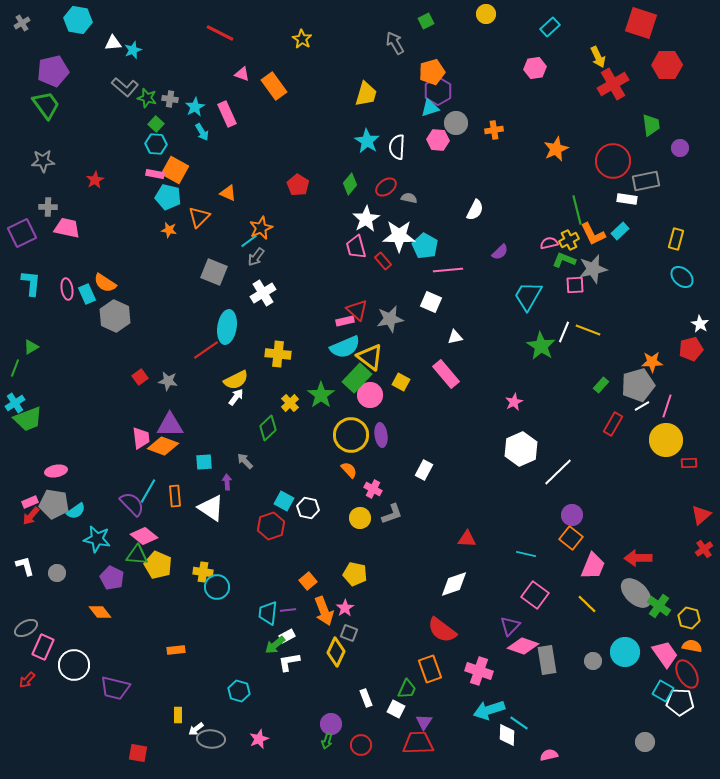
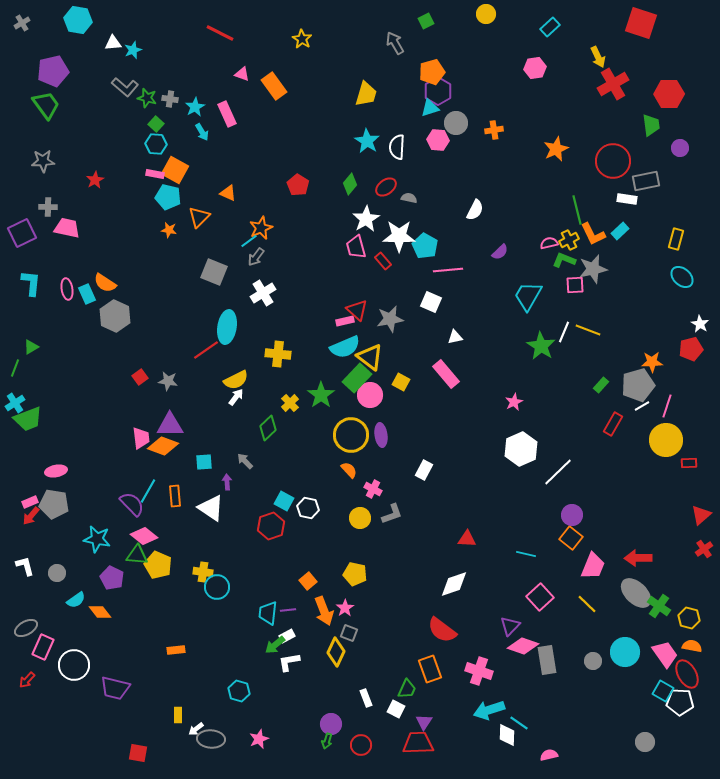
red hexagon at (667, 65): moved 2 px right, 29 px down
cyan semicircle at (76, 511): moved 89 px down
pink square at (535, 595): moved 5 px right, 2 px down; rotated 12 degrees clockwise
